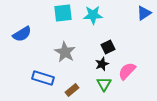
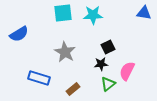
blue triangle: rotated 42 degrees clockwise
blue semicircle: moved 3 px left
black star: moved 1 px left; rotated 16 degrees clockwise
pink semicircle: rotated 18 degrees counterclockwise
blue rectangle: moved 4 px left
green triangle: moved 4 px right; rotated 21 degrees clockwise
brown rectangle: moved 1 px right, 1 px up
